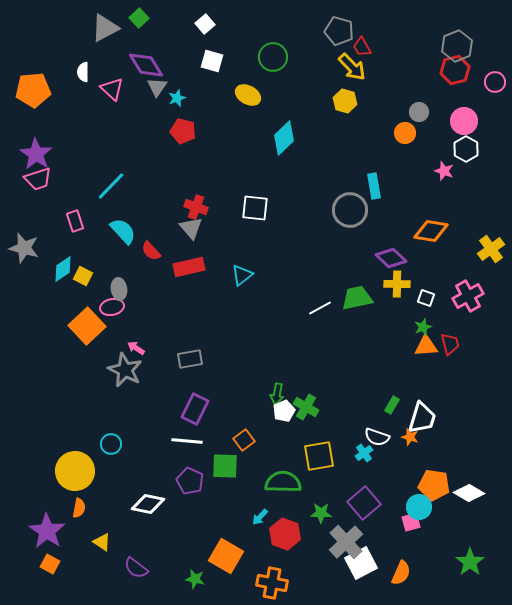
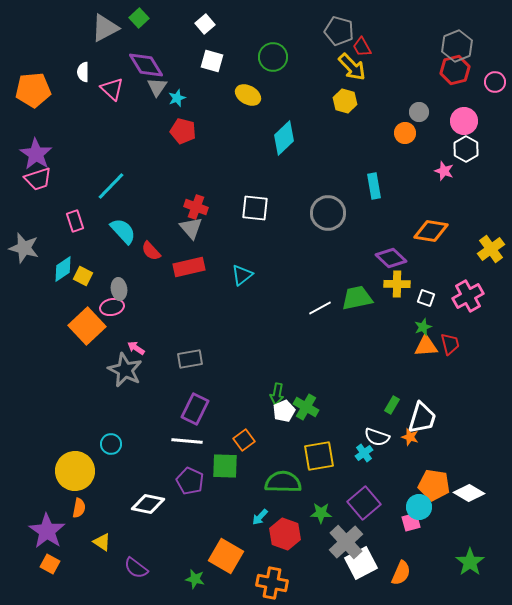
gray circle at (350, 210): moved 22 px left, 3 px down
